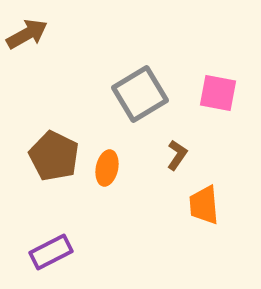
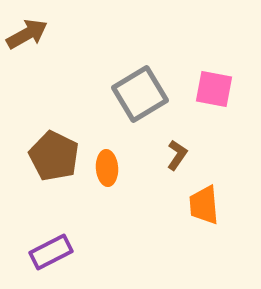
pink square: moved 4 px left, 4 px up
orange ellipse: rotated 16 degrees counterclockwise
